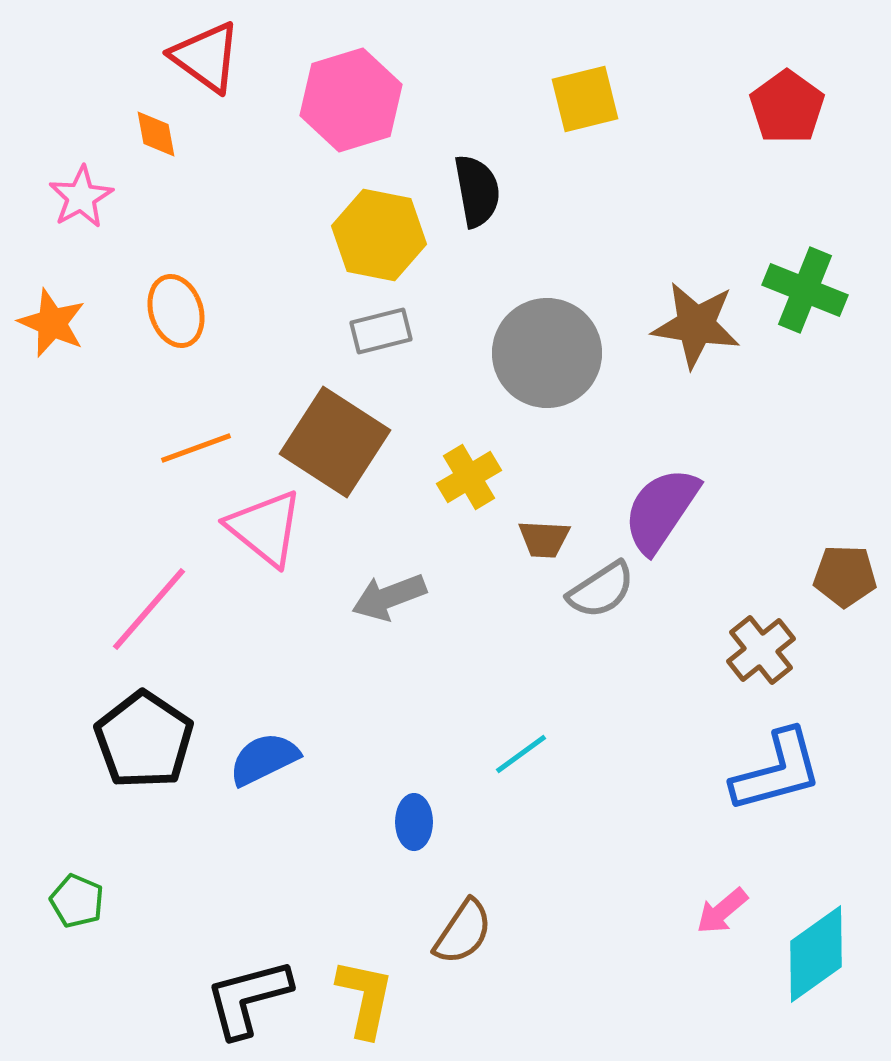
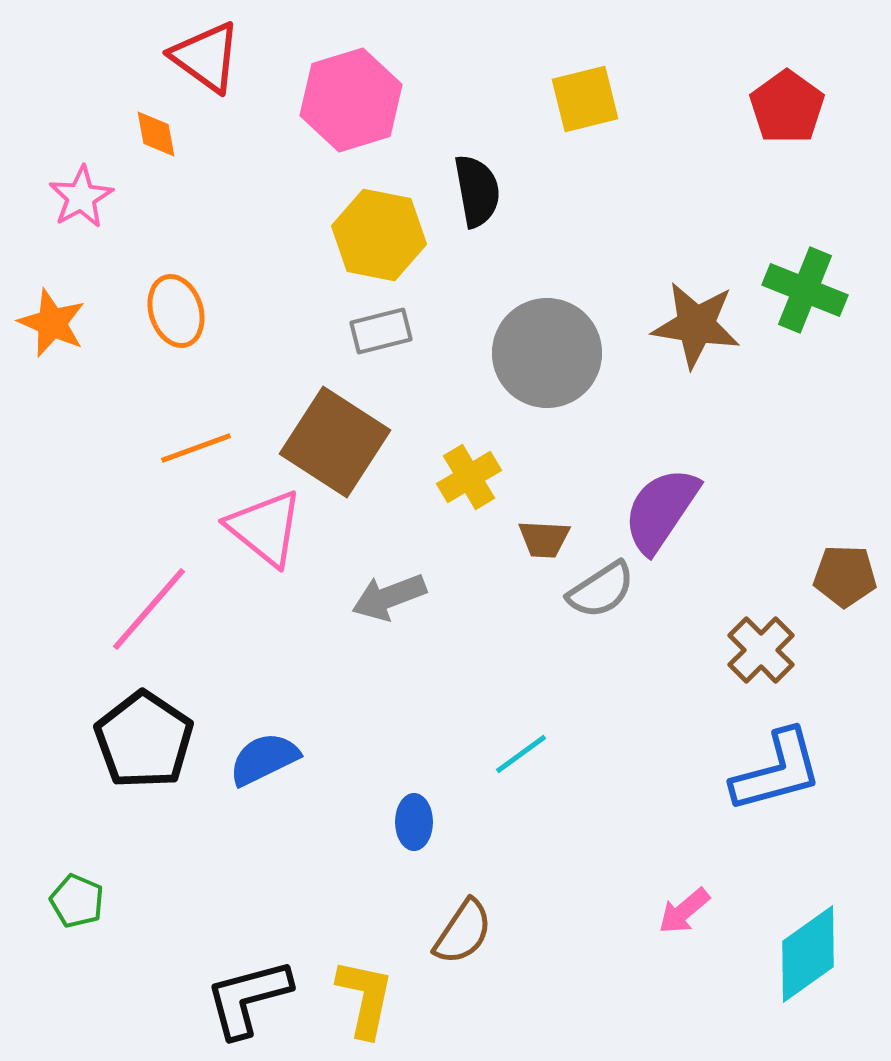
brown cross: rotated 6 degrees counterclockwise
pink arrow: moved 38 px left
cyan diamond: moved 8 px left
